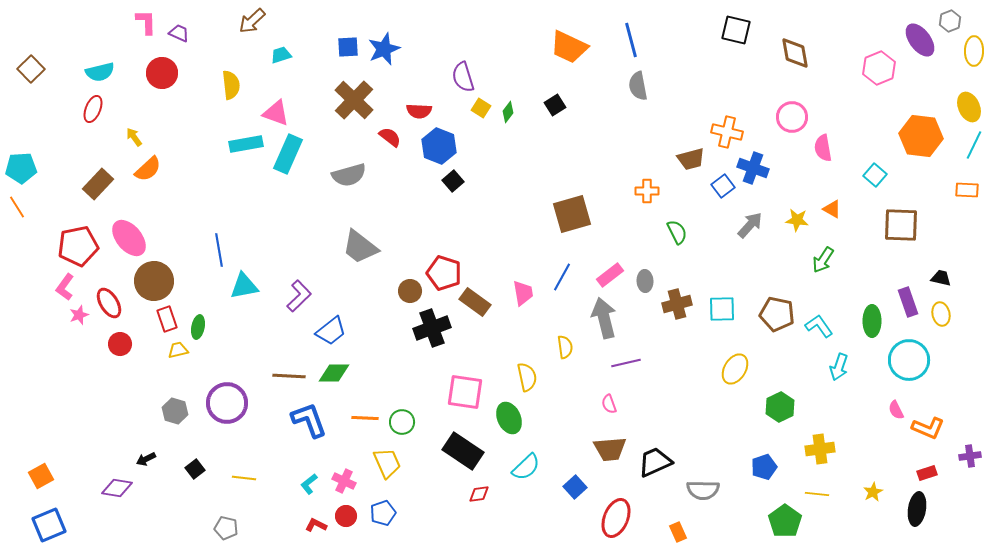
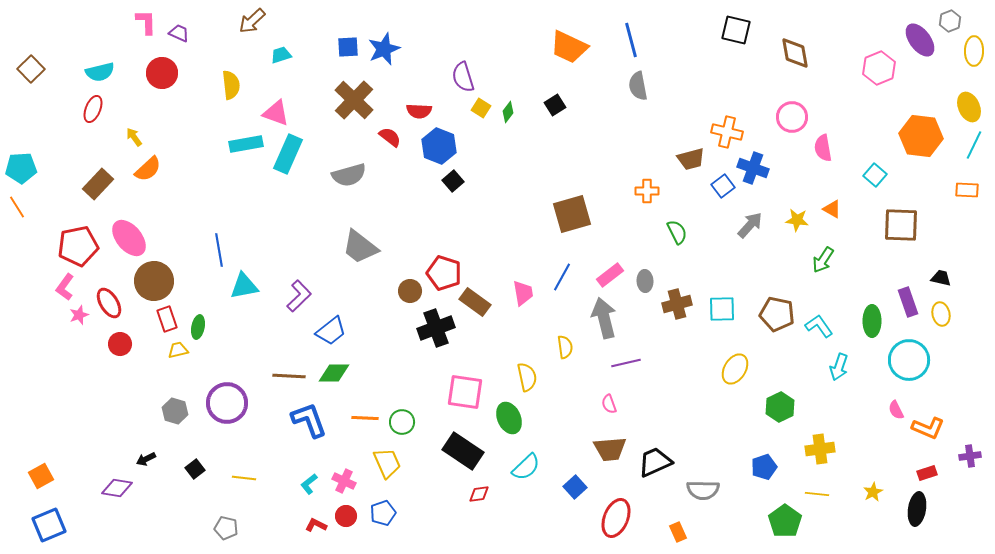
black cross at (432, 328): moved 4 px right
